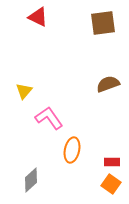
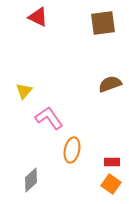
brown semicircle: moved 2 px right
